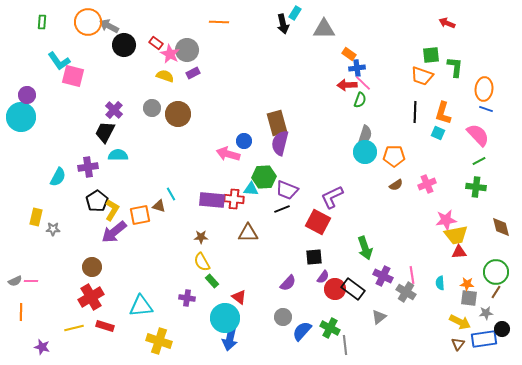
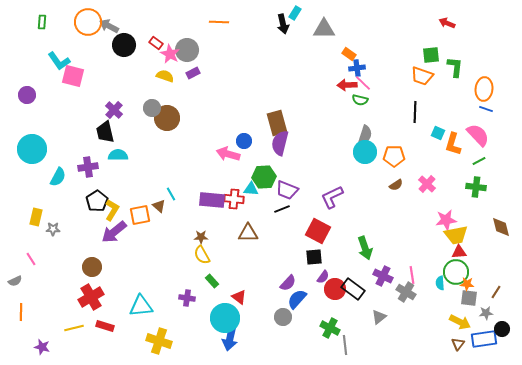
green semicircle at (360, 100): rotated 84 degrees clockwise
orange L-shape at (443, 113): moved 10 px right, 31 px down
brown circle at (178, 114): moved 11 px left, 4 px down
cyan circle at (21, 117): moved 11 px right, 32 px down
black trapezoid at (105, 132): rotated 40 degrees counterclockwise
pink cross at (427, 184): rotated 24 degrees counterclockwise
brown triangle at (159, 206): rotated 24 degrees clockwise
red square at (318, 222): moved 9 px down
yellow semicircle at (202, 262): moved 7 px up
green circle at (496, 272): moved 40 px left
pink line at (31, 281): moved 22 px up; rotated 56 degrees clockwise
blue semicircle at (302, 331): moved 5 px left, 32 px up
